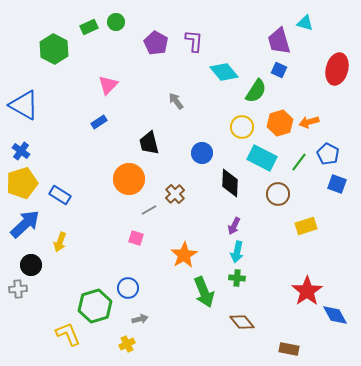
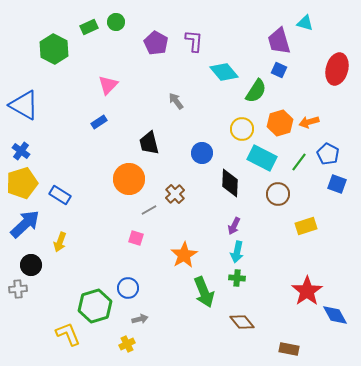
yellow circle at (242, 127): moved 2 px down
